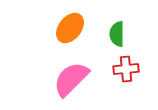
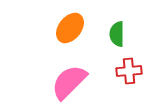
red cross: moved 3 px right, 2 px down
pink semicircle: moved 2 px left, 3 px down
